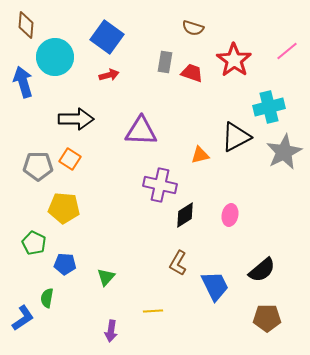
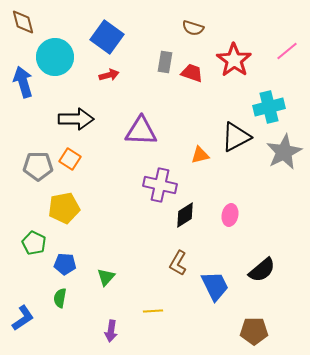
brown diamond: moved 3 px left, 3 px up; rotated 20 degrees counterclockwise
yellow pentagon: rotated 16 degrees counterclockwise
green semicircle: moved 13 px right
brown pentagon: moved 13 px left, 13 px down
